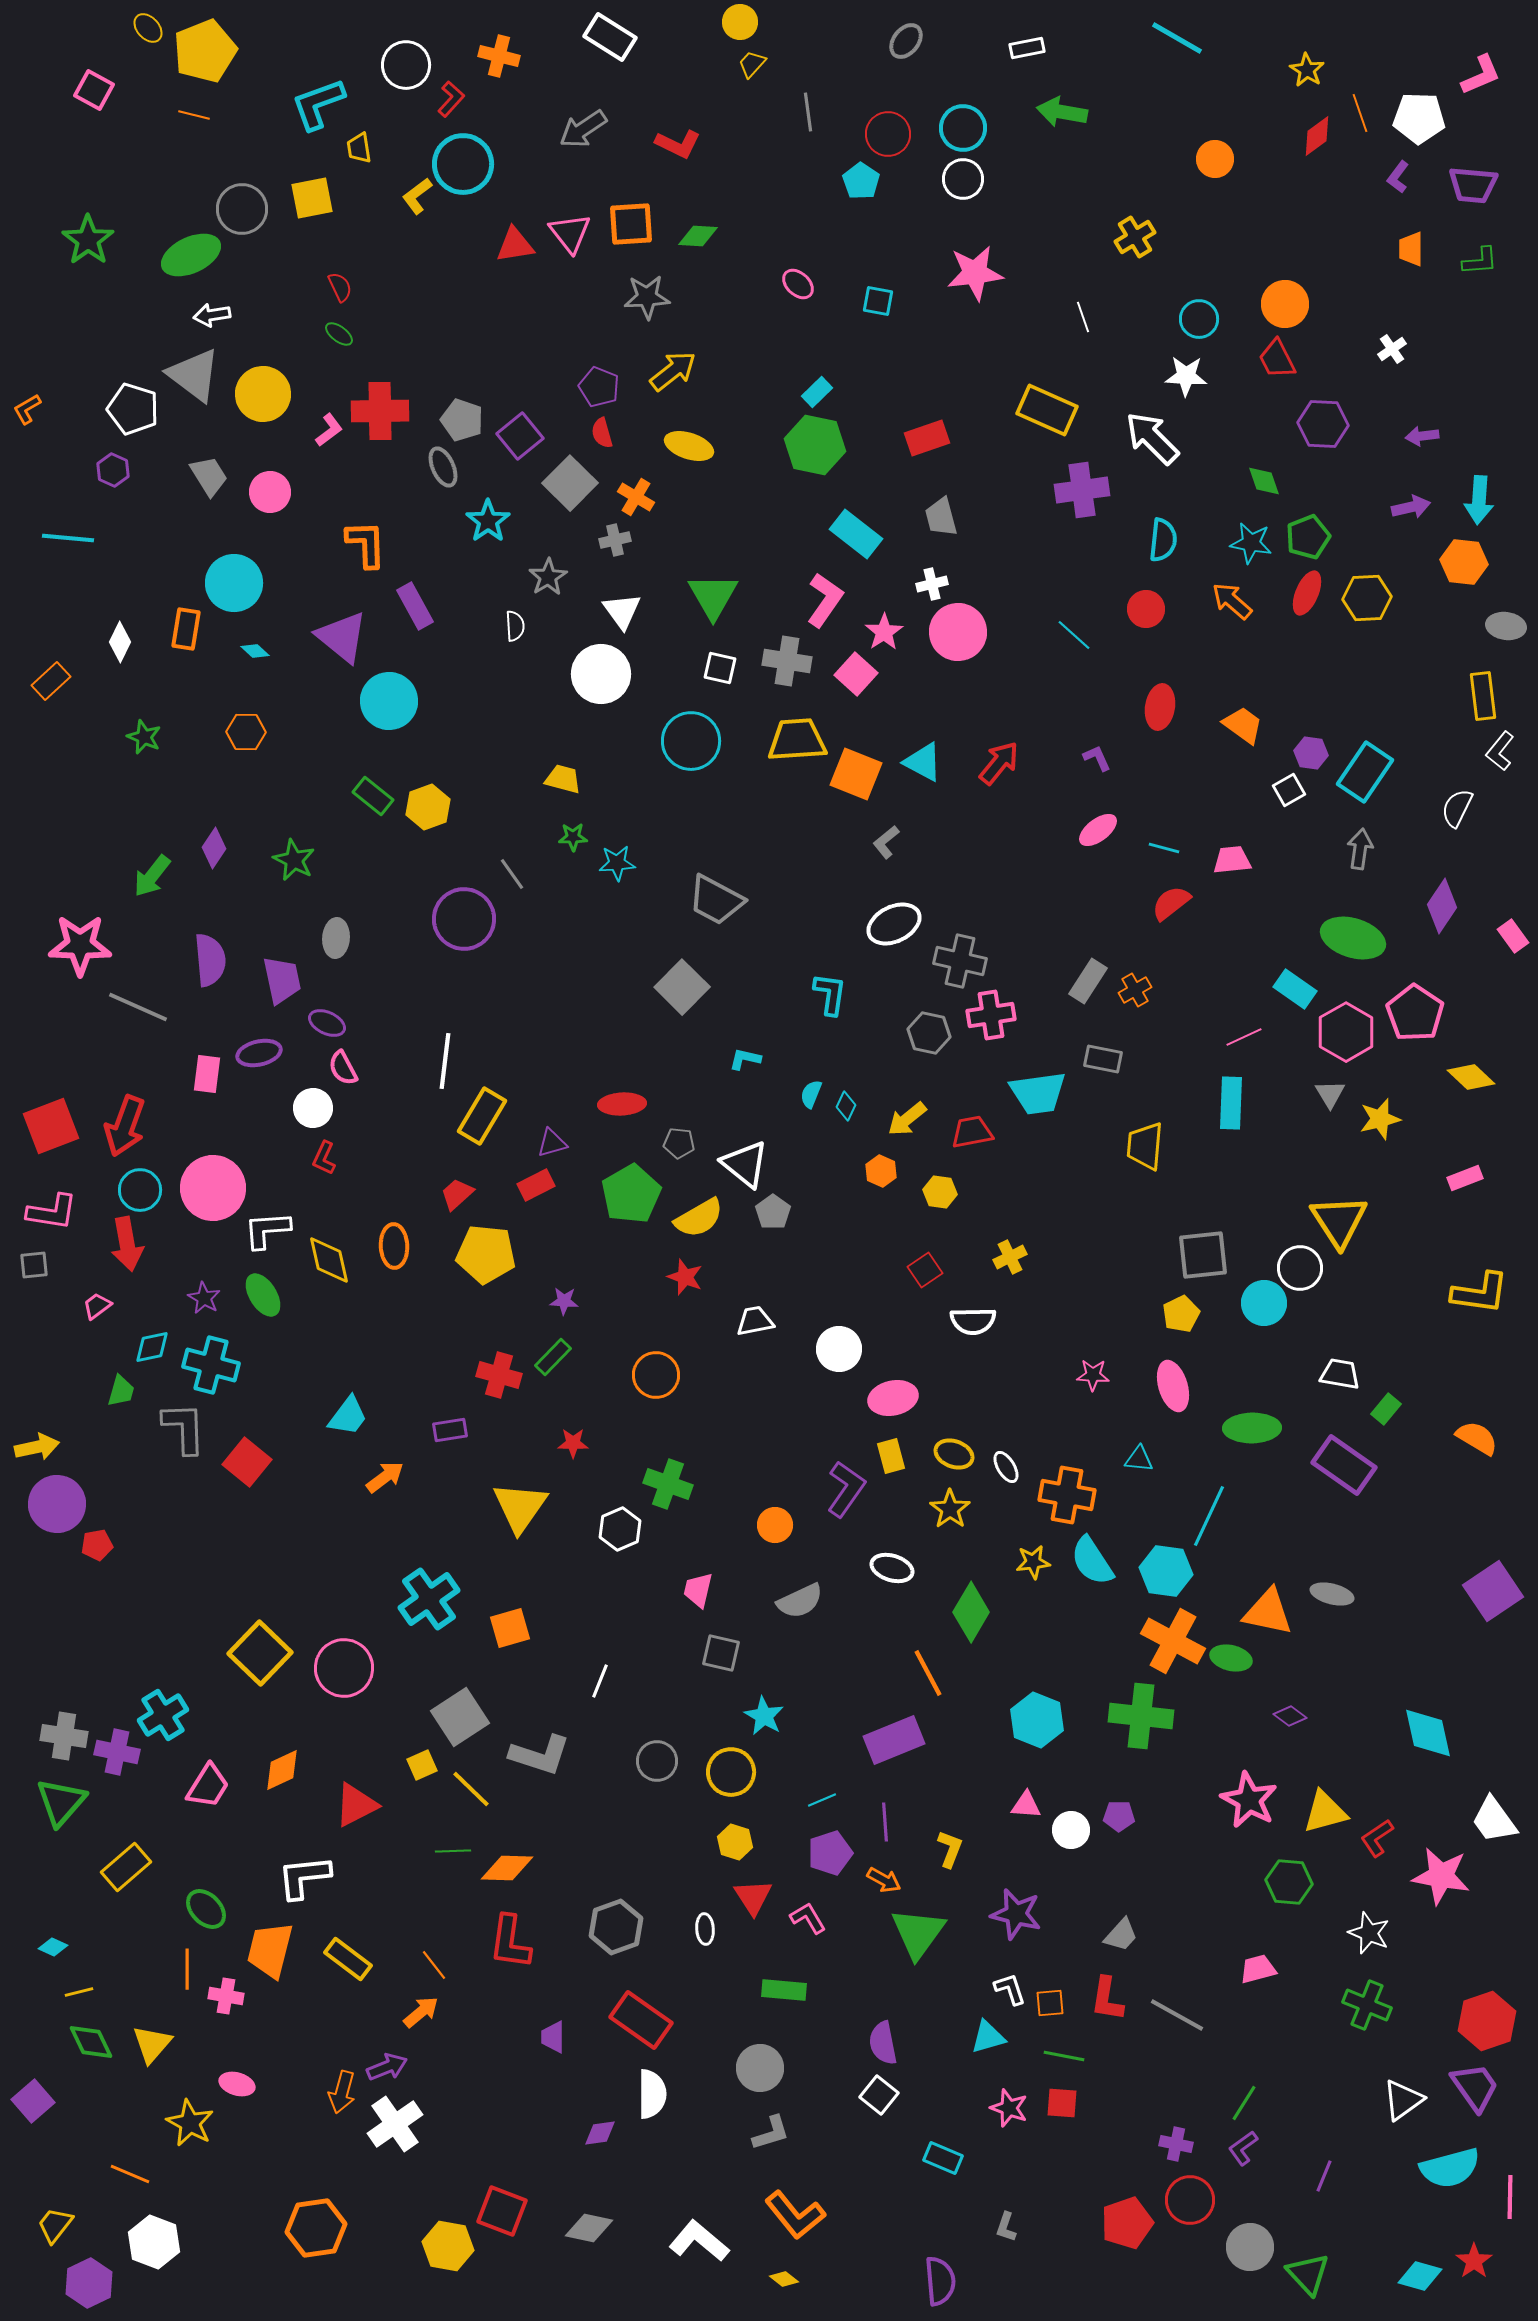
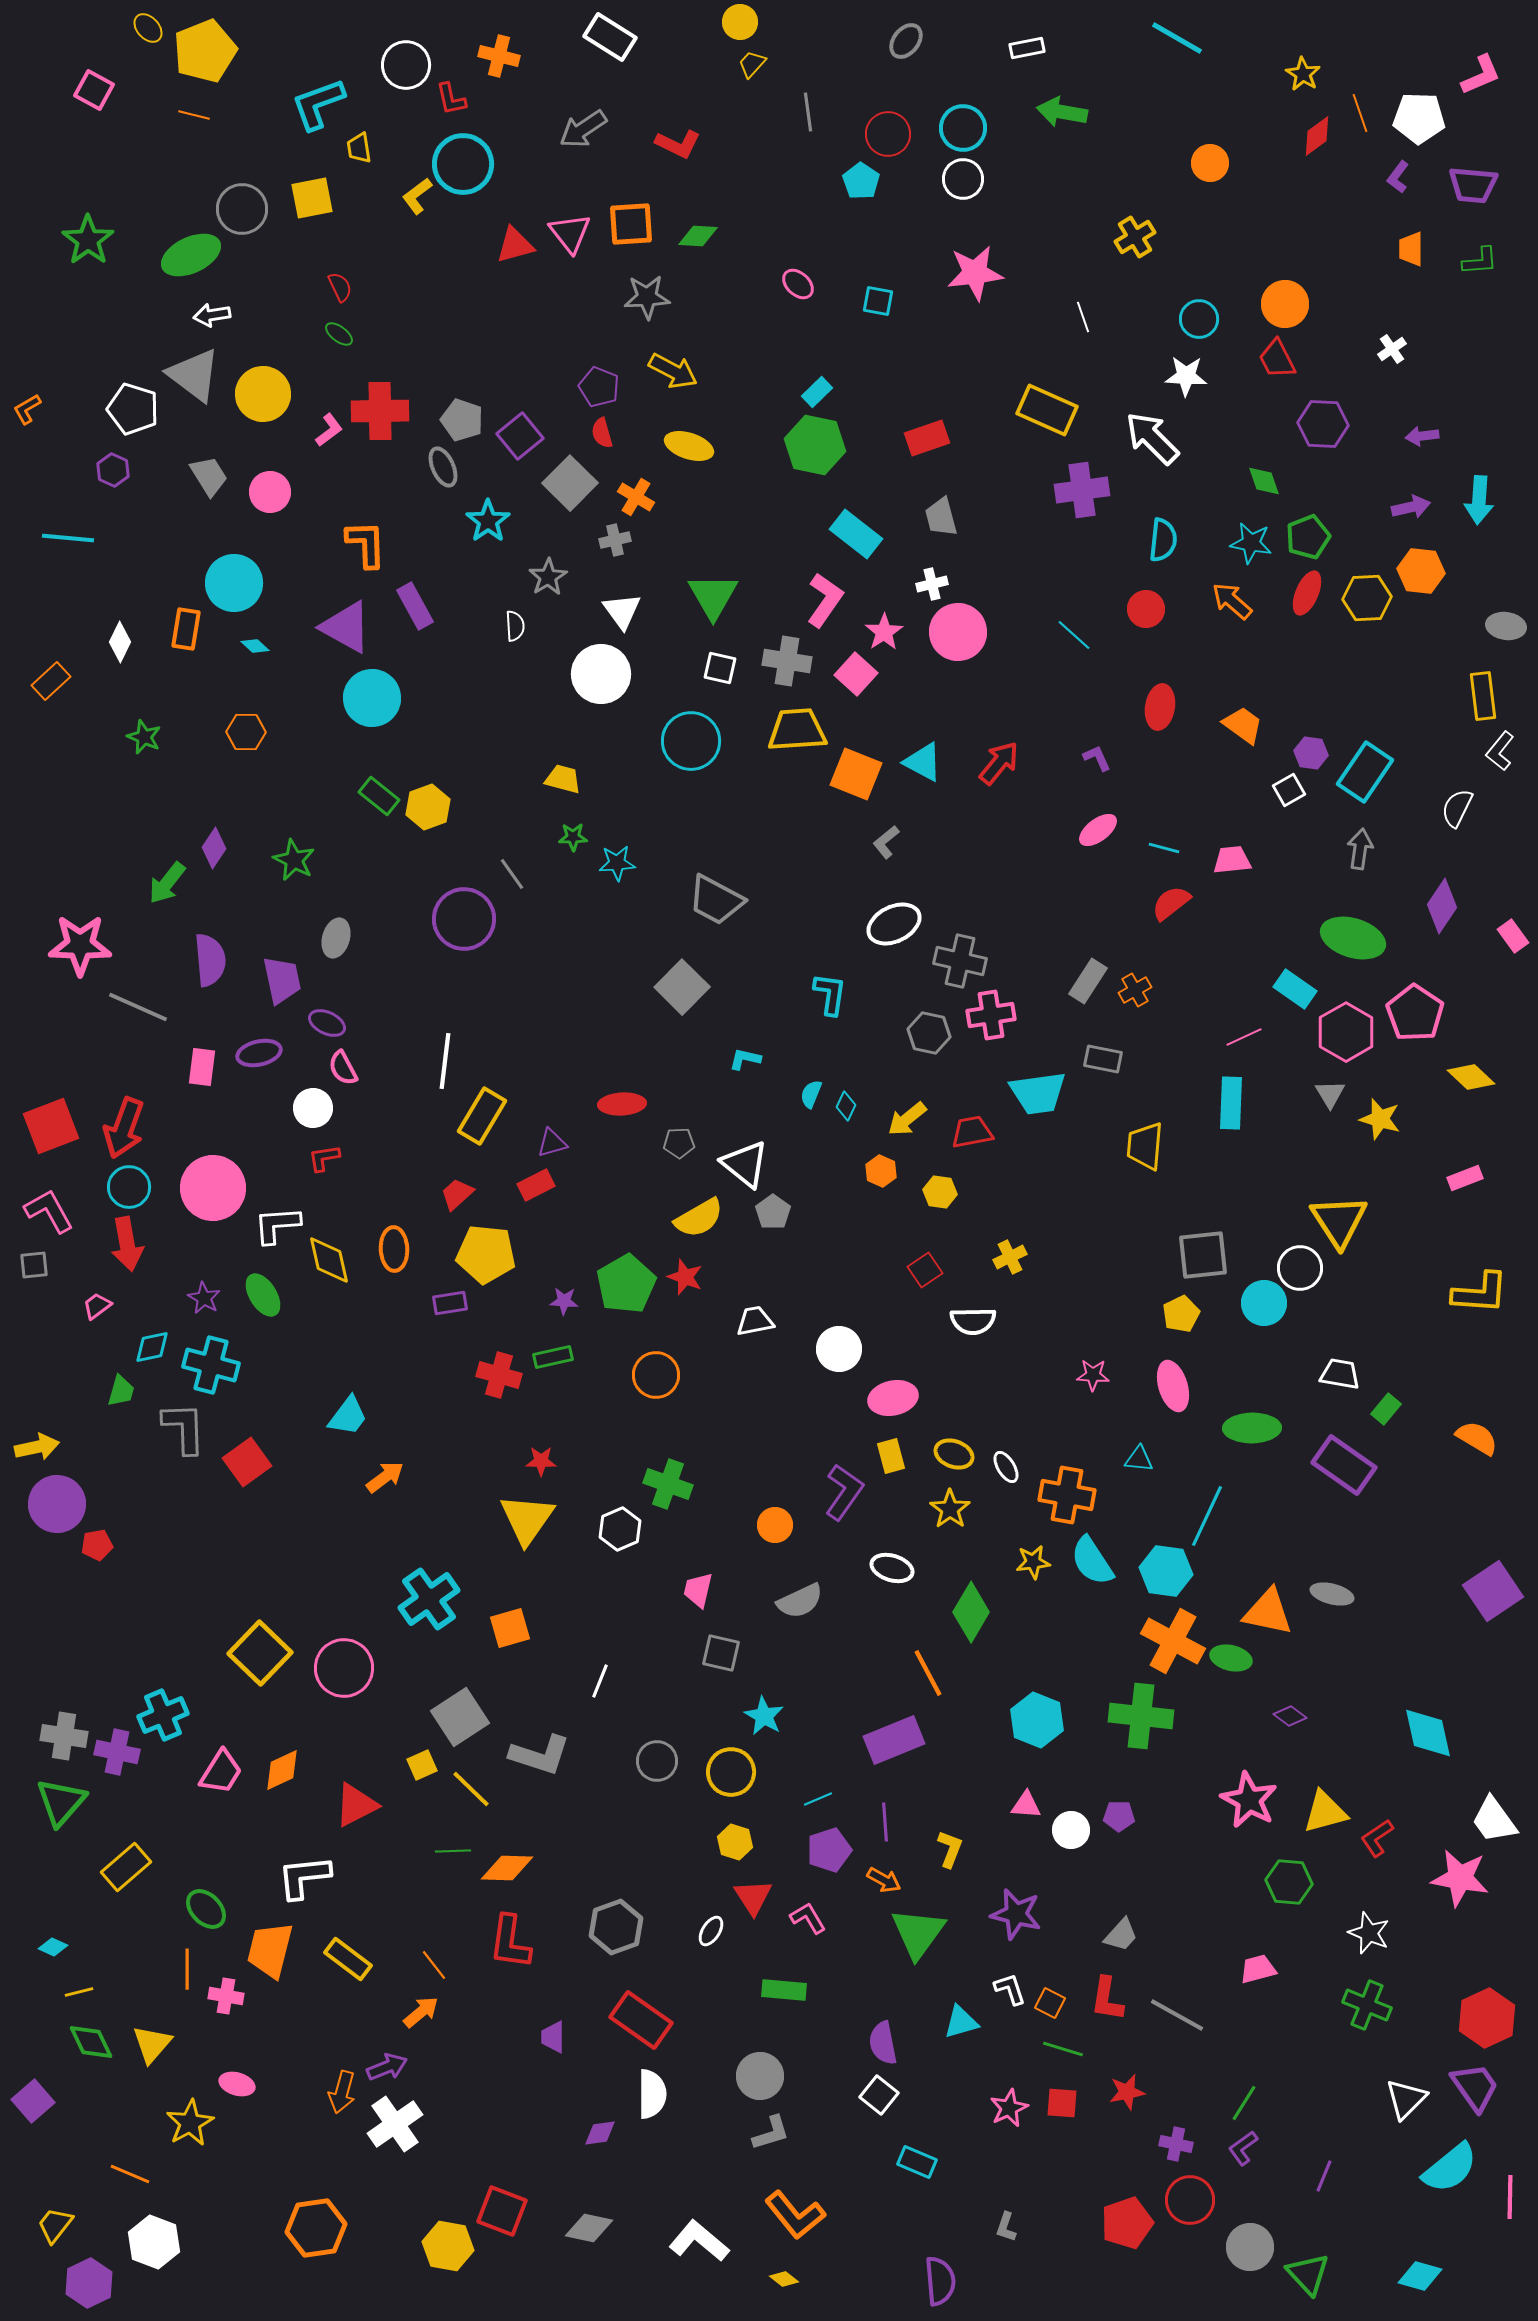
yellow star at (1307, 70): moved 4 px left, 4 px down
red L-shape at (451, 99): rotated 126 degrees clockwise
orange circle at (1215, 159): moved 5 px left, 4 px down
red triangle at (515, 245): rotated 6 degrees counterclockwise
yellow arrow at (673, 371): rotated 66 degrees clockwise
orange hexagon at (1464, 562): moved 43 px left, 9 px down
purple triangle at (342, 637): moved 4 px right, 10 px up; rotated 10 degrees counterclockwise
cyan diamond at (255, 651): moved 5 px up
cyan circle at (389, 701): moved 17 px left, 3 px up
yellow trapezoid at (797, 740): moved 10 px up
green rectangle at (373, 796): moved 6 px right
green arrow at (152, 876): moved 15 px right, 7 px down
gray ellipse at (336, 938): rotated 12 degrees clockwise
pink rectangle at (207, 1074): moved 5 px left, 7 px up
yellow star at (1380, 1119): rotated 30 degrees clockwise
red arrow at (125, 1126): moved 1 px left, 2 px down
gray pentagon at (679, 1143): rotated 8 degrees counterclockwise
red L-shape at (324, 1158): rotated 56 degrees clockwise
cyan circle at (140, 1190): moved 11 px left, 3 px up
green pentagon at (631, 1194): moved 5 px left, 90 px down
pink L-shape at (52, 1212): moved 3 px left, 1 px up; rotated 128 degrees counterclockwise
white L-shape at (267, 1230): moved 10 px right, 5 px up
orange ellipse at (394, 1246): moved 3 px down
yellow L-shape at (1480, 1293): rotated 4 degrees counterclockwise
green rectangle at (553, 1357): rotated 33 degrees clockwise
purple rectangle at (450, 1430): moved 127 px up
red star at (573, 1443): moved 32 px left, 18 px down
red square at (247, 1462): rotated 15 degrees clockwise
purple L-shape at (846, 1489): moved 2 px left, 3 px down
yellow triangle at (520, 1507): moved 7 px right, 12 px down
cyan line at (1209, 1516): moved 2 px left
cyan cross at (163, 1715): rotated 9 degrees clockwise
pink trapezoid at (208, 1786): moved 13 px right, 14 px up
cyan line at (822, 1800): moved 4 px left, 1 px up
purple pentagon at (830, 1853): moved 1 px left, 3 px up
pink star at (1441, 1876): moved 19 px right, 2 px down
white ellipse at (705, 1929): moved 6 px right, 2 px down; rotated 36 degrees clockwise
orange square at (1050, 2003): rotated 32 degrees clockwise
red hexagon at (1487, 2021): moved 3 px up; rotated 6 degrees counterclockwise
cyan triangle at (988, 2037): moved 27 px left, 15 px up
green line at (1064, 2056): moved 1 px left, 7 px up; rotated 6 degrees clockwise
gray circle at (760, 2068): moved 8 px down
white triangle at (1403, 2100): moved 3 px right, 1 px up; rotated 9 degrees counterclockwise
pink star at (1009, 2108): rotated 27 degrees clockwise
yellow star at (190, 2123): rotated 15 degrees clockwise
cyan rectangle at (943, 2158): moved 26 px left, 4 px down
cyan semicircle at (1450, 2168): rotated 24 degrees counterclockwise
red star at (1474, 2261): moved 347 px left, 169 px up; rotated 24 degrees clockwise
